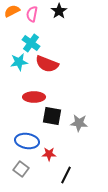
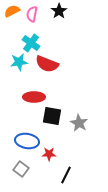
gray star: rotated 24 degrees clockwise
